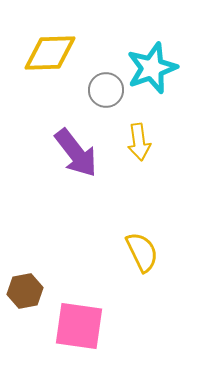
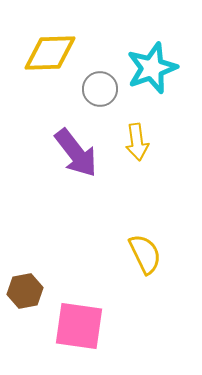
gray circle: moved 6 px left, 1 px up
yellow arrow: moved 2 px left
yellow semicircle: moved 3 px right, 2 px down
